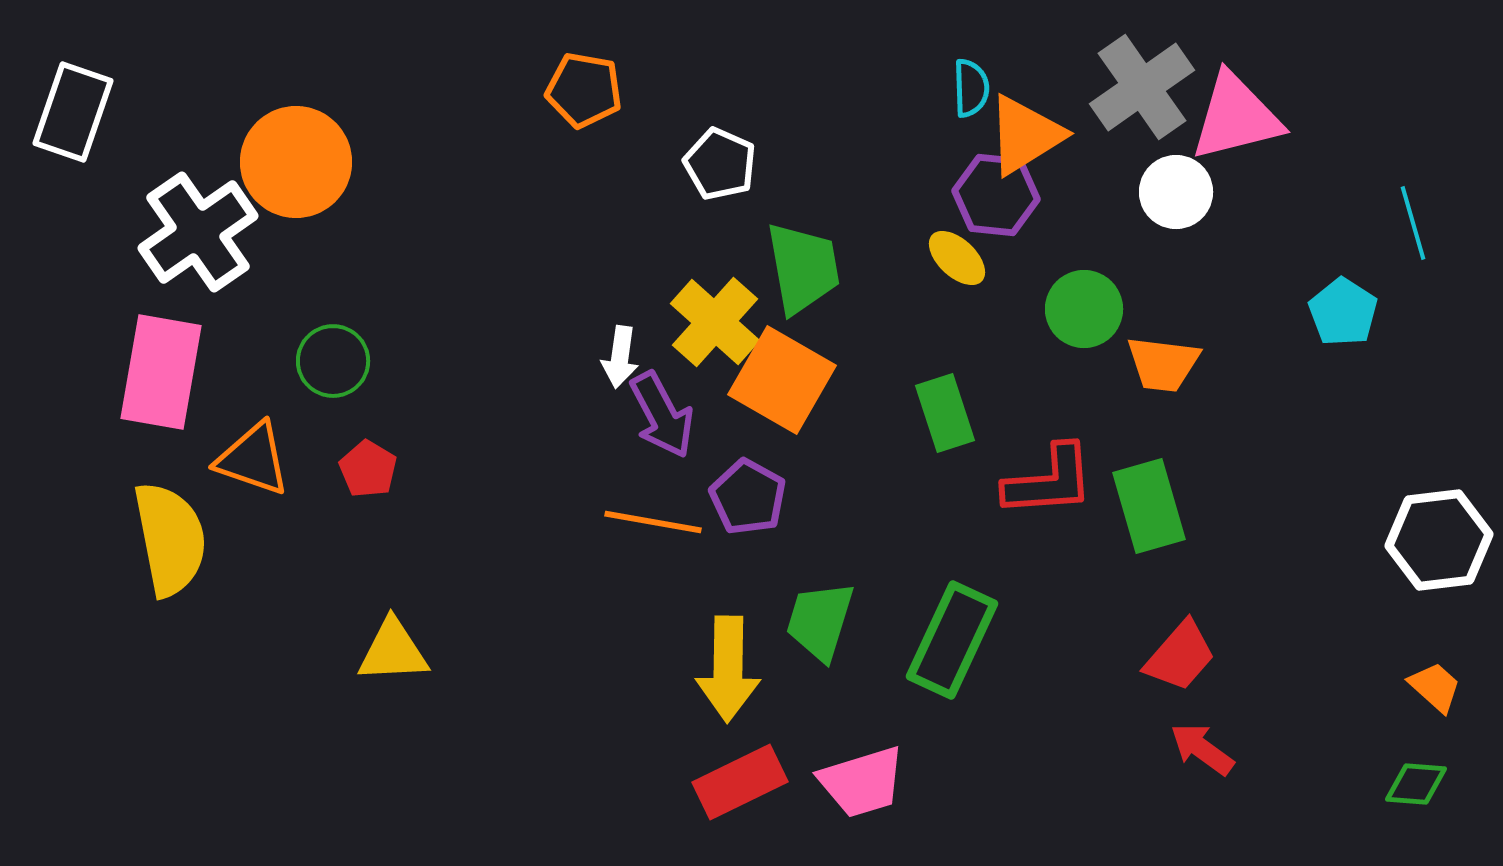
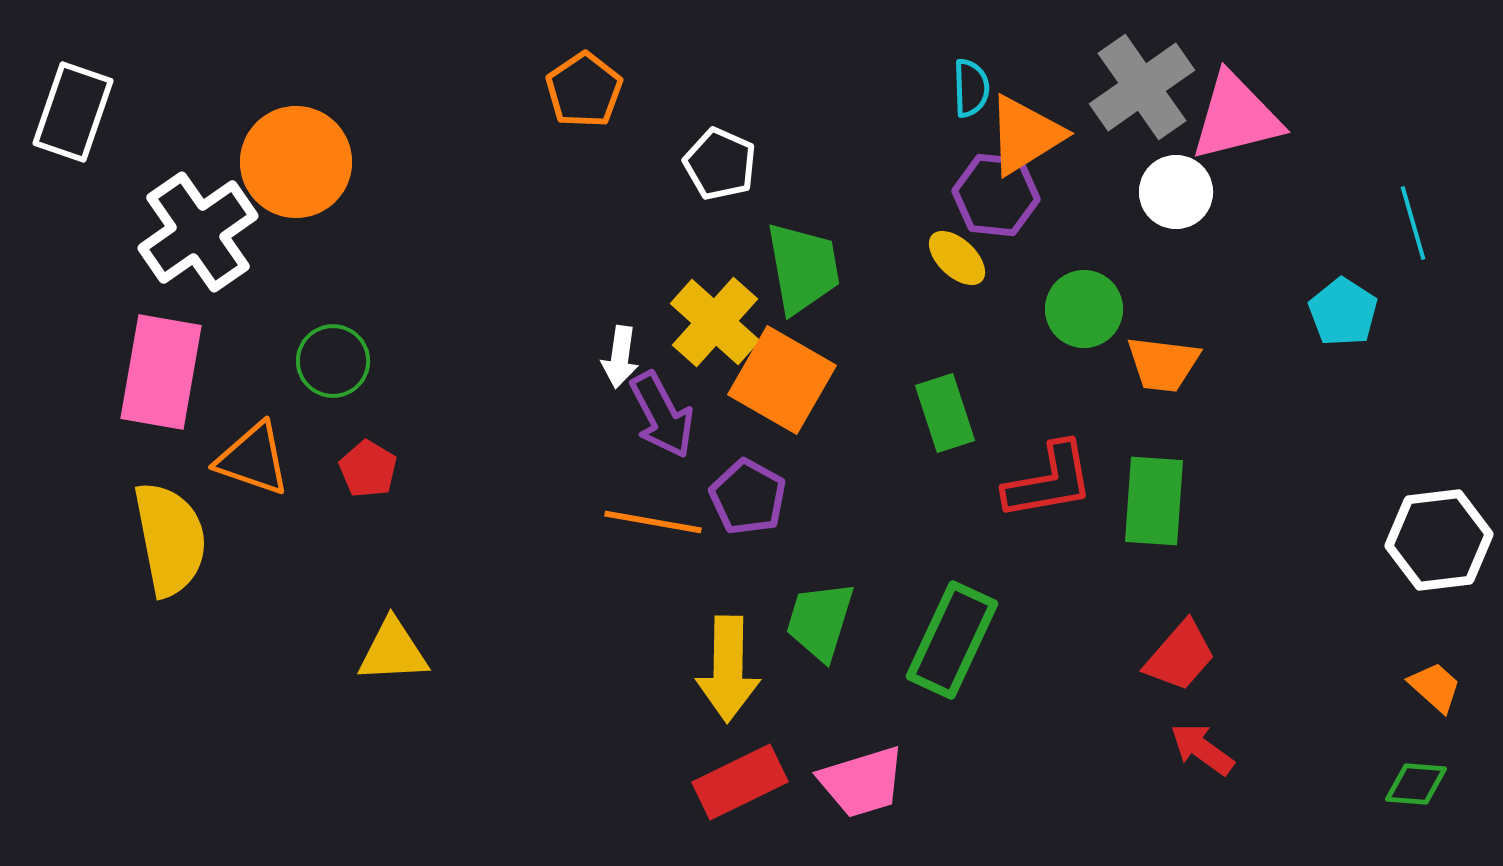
orange pentagon at (584, 90): rotated 28 degrees clockwise
red L-shape at (1049, 481): rotated 6 degrees counterclockwise
green rectangle at (1149, 506): moved 5 px right, 5 px up; rotated 20 degrees clockwise
